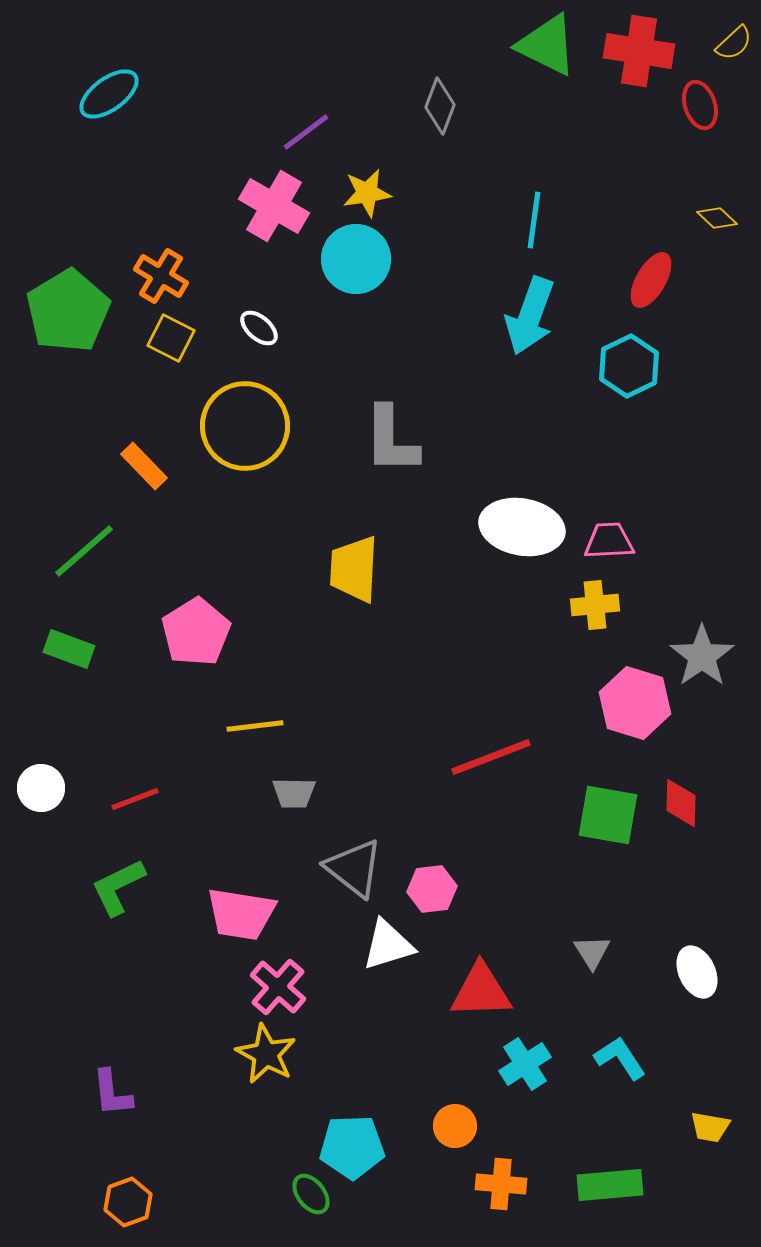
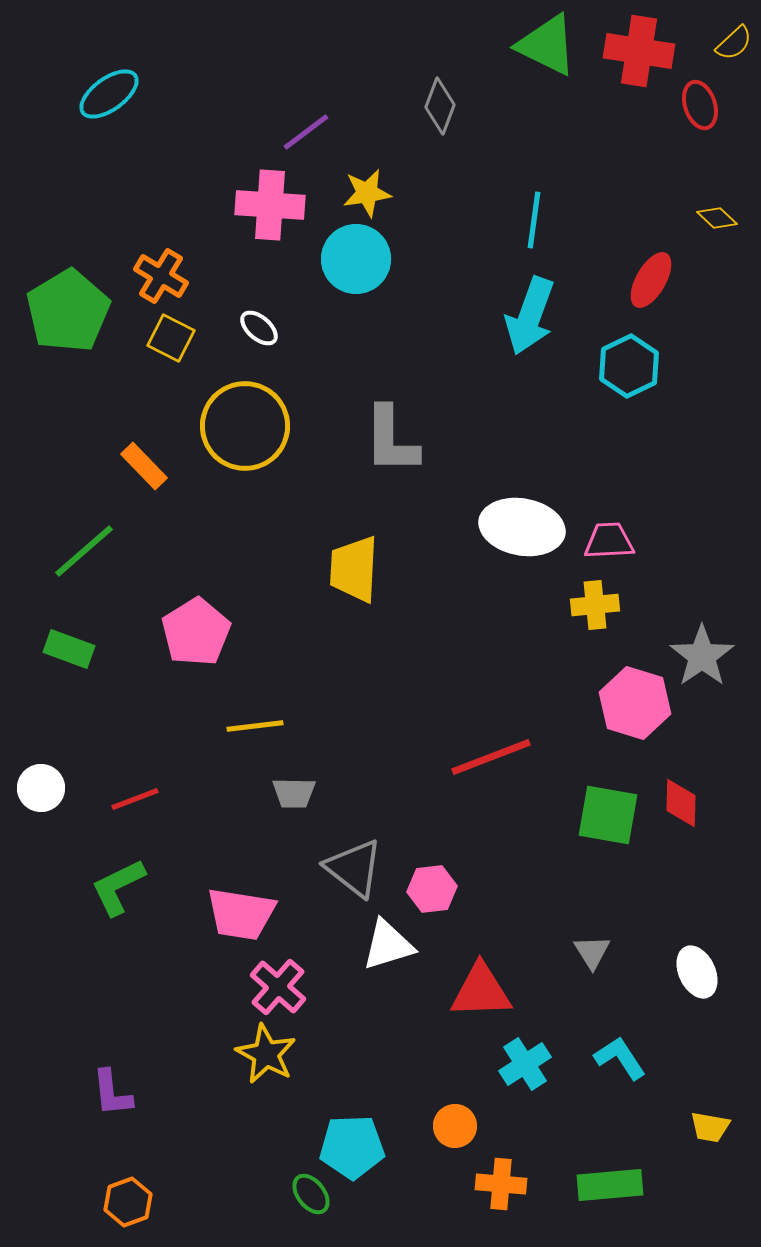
pink cross at (274, 206): moved 4 px left, 1 px up; rotated 26 degrees counterclockwise
